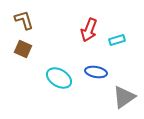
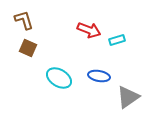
red arrow: rotated 90 degrees counterclockwise
brown square: moved 5 px right, 1 px up
blue ellipse: moved 3 px right, 4 px down
gray triangle: moved 4 px right
